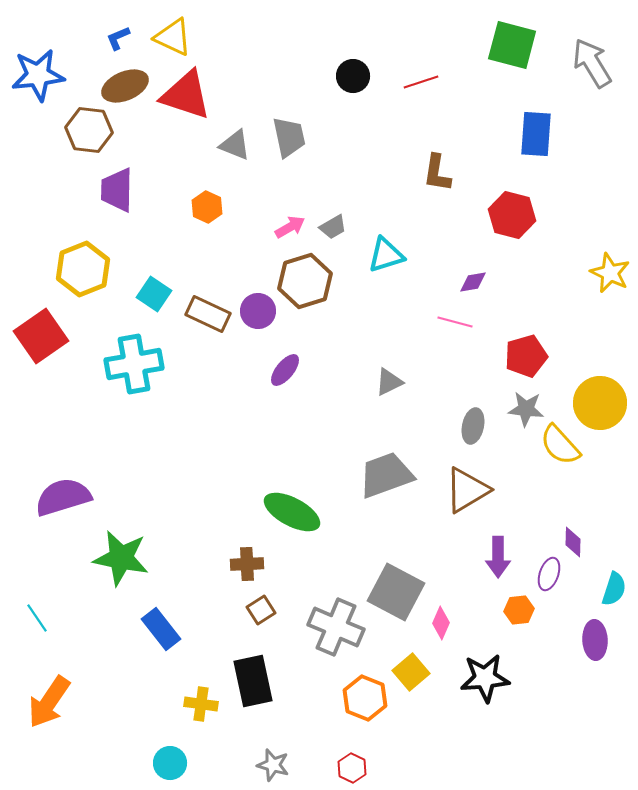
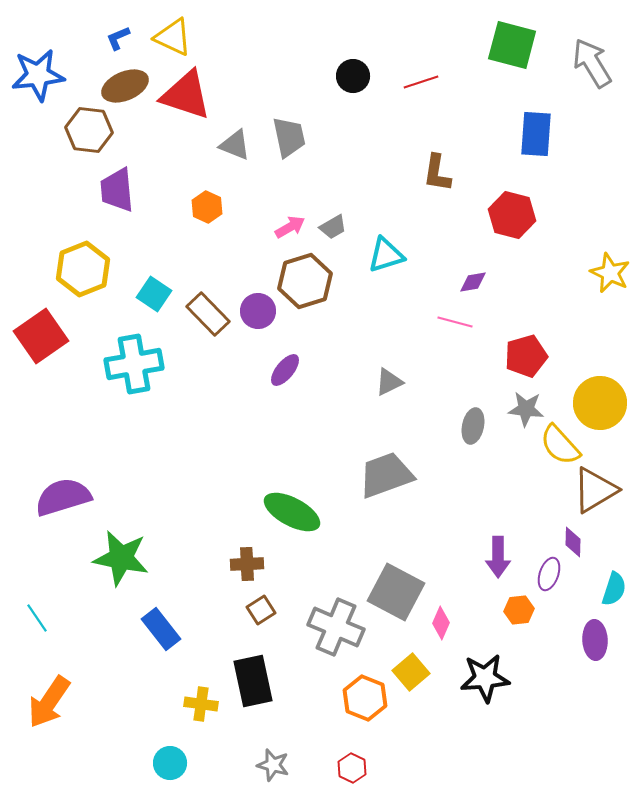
purple trapezoid at (117, 190): rotated 6 degrees counterclockwise
brown rectangle at (208, 314): rotated 21 degrees clockwise
brown triangle at (467, 490): moved 128 px right
